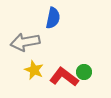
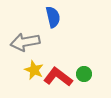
blue semicircle: moved 1 px up; rotated 25 degrees counterclockwise
green circle: moved 2 px down
red L-shape: moved 6 px left
